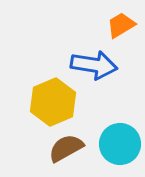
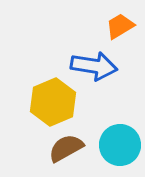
orange trapezoid: moved 1 px left, 1 px down
blue arrow: moved 1 px down
cyan circle: moved 1 px down
